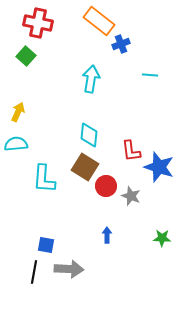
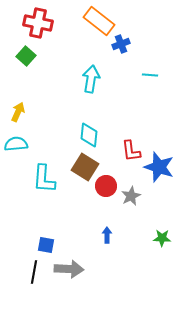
gray star: rotated 24 degrees clockwise
